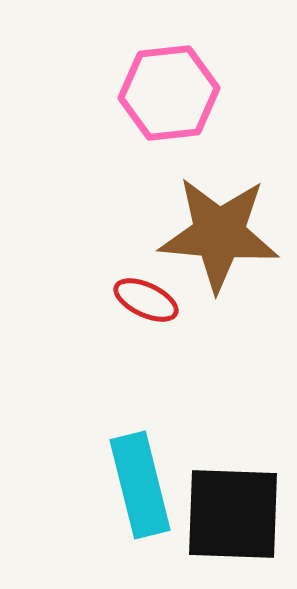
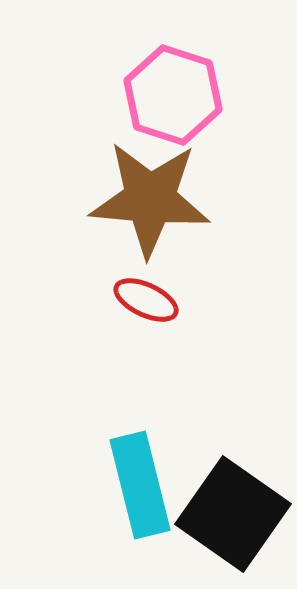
pink hexagon: moved 4 px right, 2 px down; rotated 24 degrees clockwise
brown star: moved 69 px left, 35 px up
black square: rotated 33 degrees clockwise
